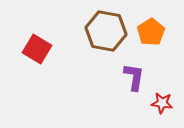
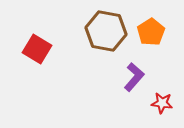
purple L-shape: rotated 32 degrees clockwise
